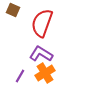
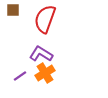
brown square: rotated 24 degrees counterclockwise
red semicircle: moved 3 px right, 4 px up
purple line: rotated 24 degrees clockwise
